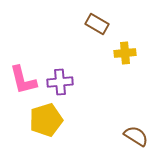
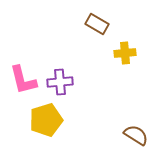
brown semicircle: moved 1 px up
